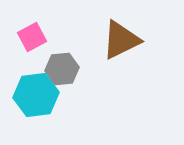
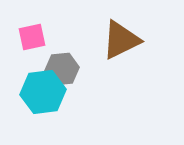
pink square: rotated 16 degrees clockwise
cyan hexagon: moved 7 px right, 3 px up
